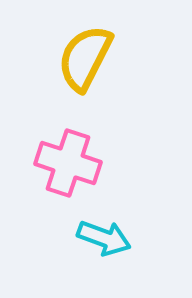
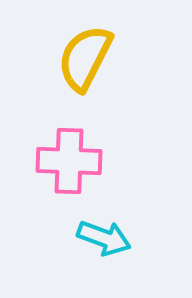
pink cross: moved 1 px right, 2 px up; rotated 16 degrees counterclockwise
